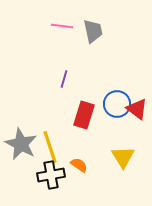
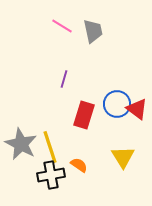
pink line: rotated 25 degrees clockwise
